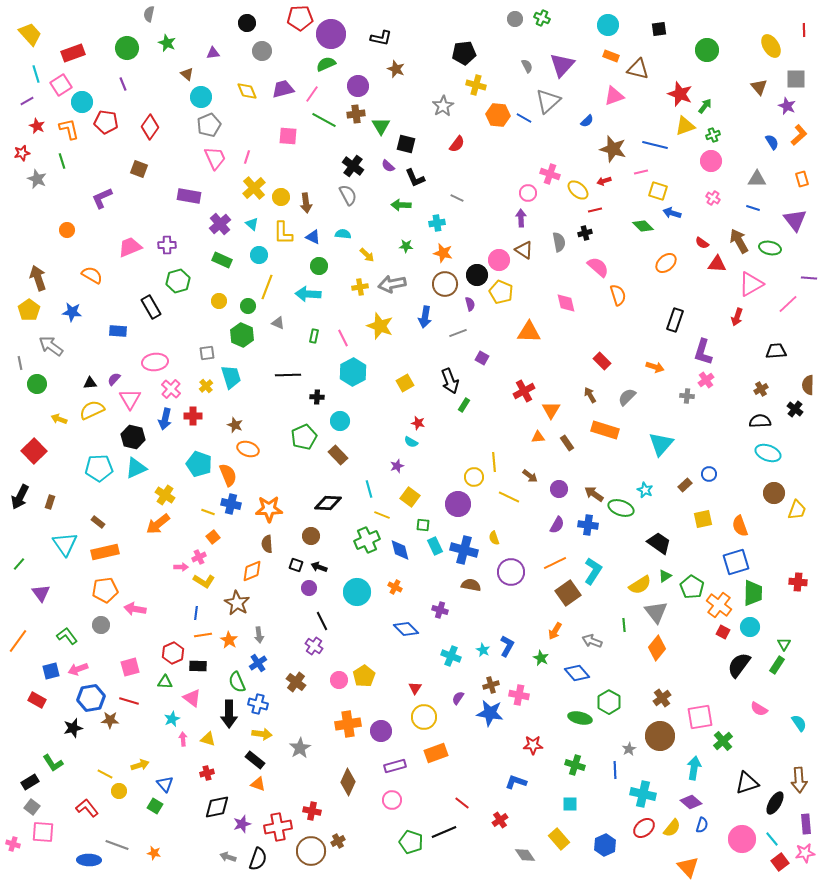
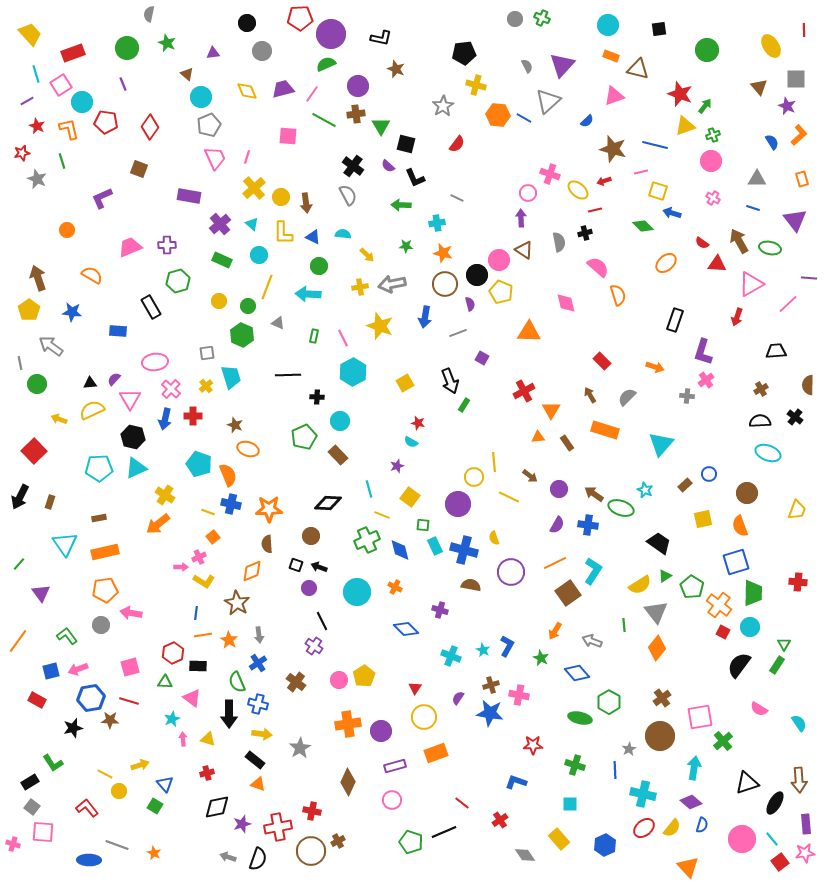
black cross at (795, 409): moved 8 px down
brown circle at (774, 493): moved 27 px left
brown rectangle at (98, 522): moved 1 px right, 4 px up; rotated 48 degrees counterclockwise
pink arrow at (135, 609): moved 4 px left, 4 px down
orange star at (154, 853): rotated 16 degrees clockwise
